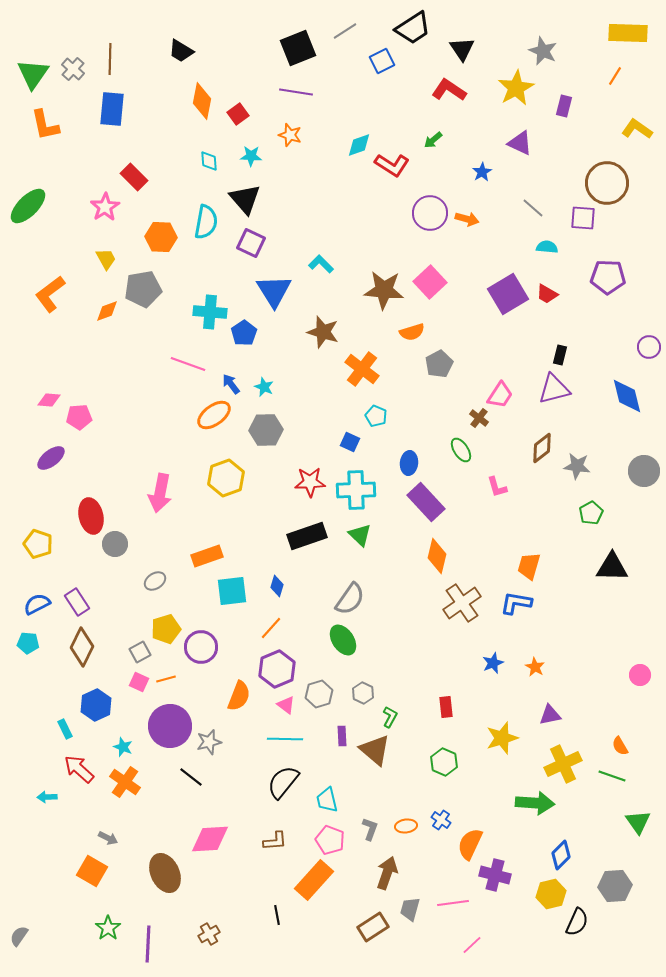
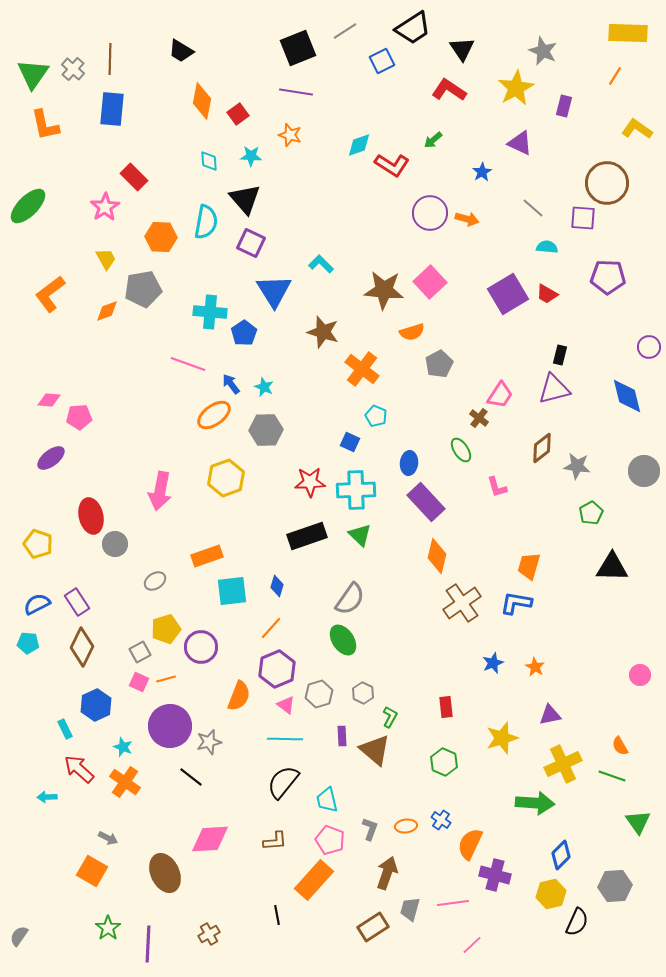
pink arrow at (160, 493): moved 2 px up
